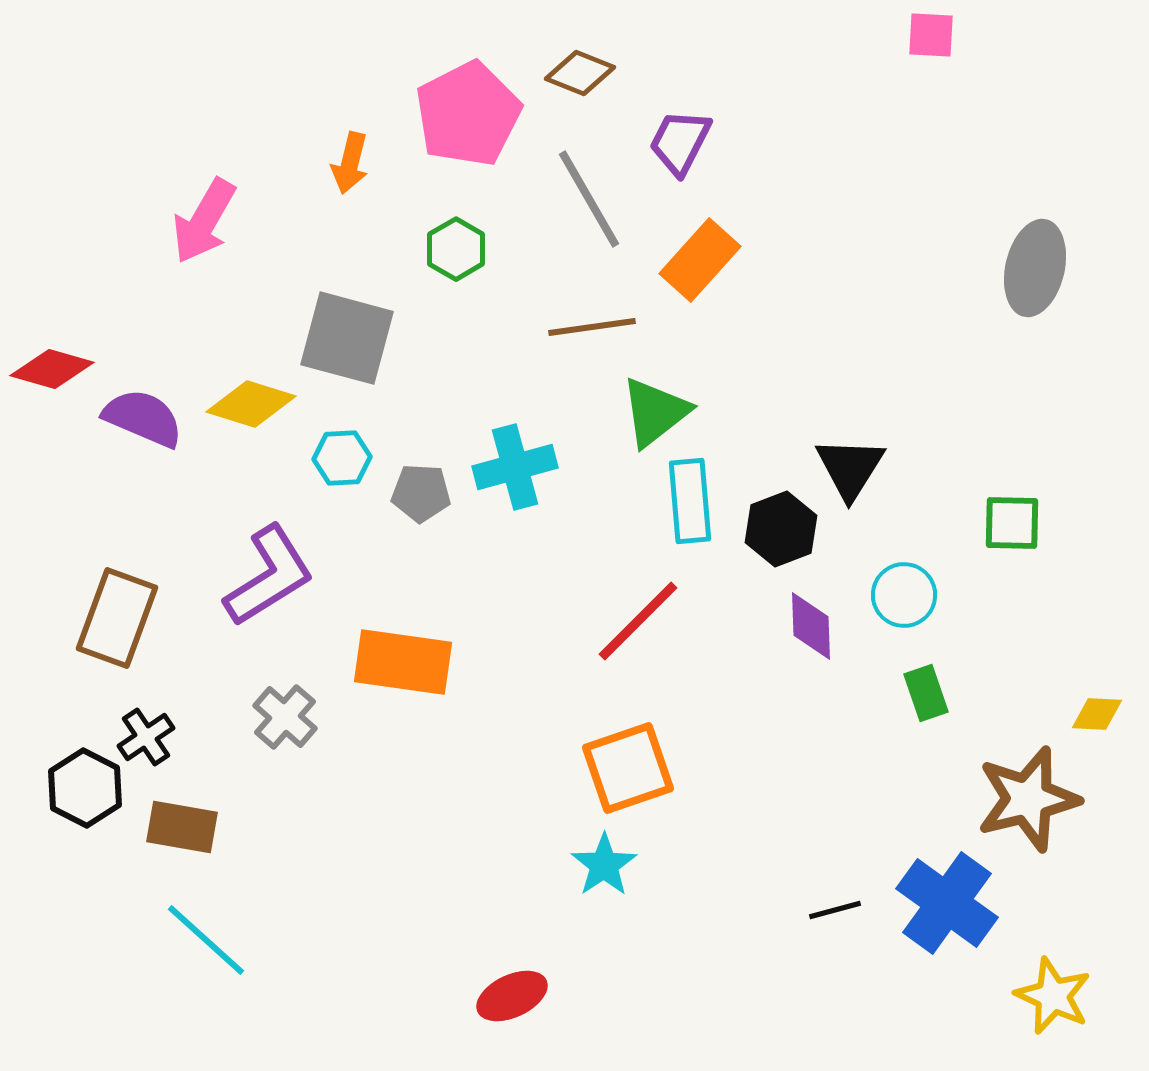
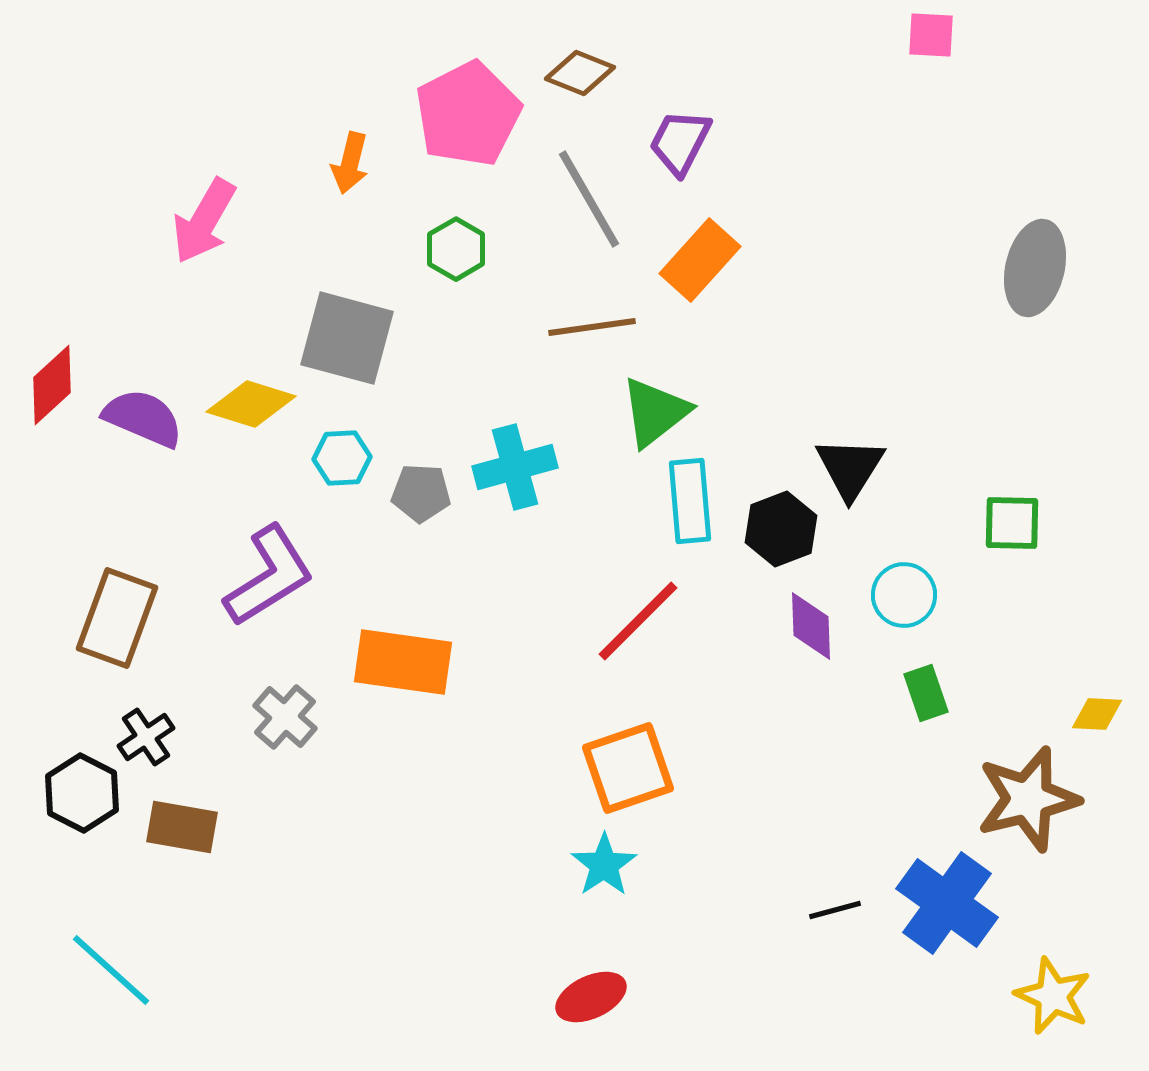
red diamond at (52, 369): moved 16 px down; rotated 58 degrees counterclockwise
black hexagon at (85, 788): moved 3 px left, 5 px down
cyan line at (206, 940): moved 95 px left, 30 px down
red ellipse at (512, 996): moved 79 px right, 1 px down
